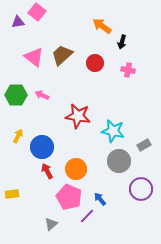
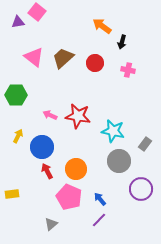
brown trapezoid: moved 1 px right, 3 px down
pink arrow: moved 8 px right, 20 px down
gray rectangle: moved 1 px right, 1 px up; rotated 24 degrees counterclockwise
purple line: moved 12 px right, 4 px down
